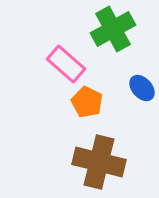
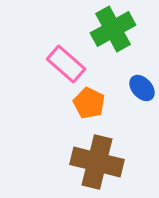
orange pentagon: moved 2 px right, 1 px down
brown cross: moved 2 px left
